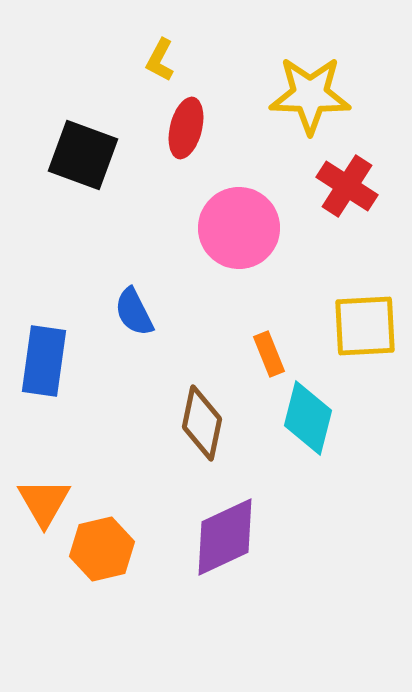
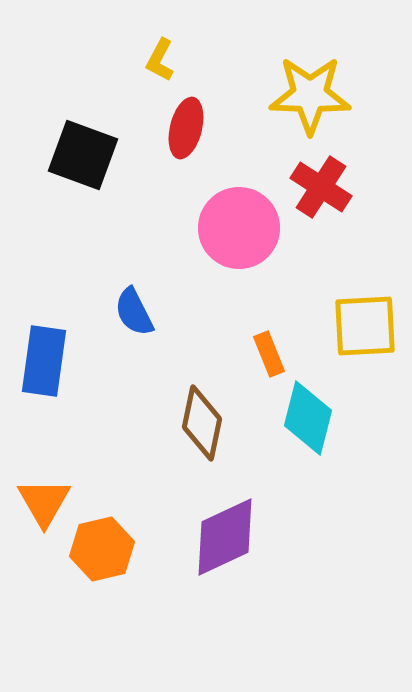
red cross: moved 26 px left, 1 px down
